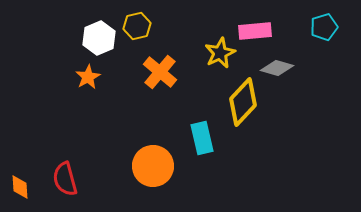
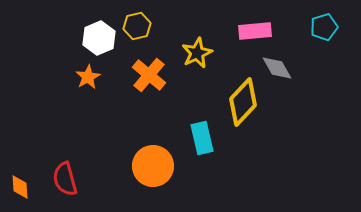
yellow star: moved 23 px left
gray diamond: rotated 44 degrees clockwise
orange cross: moved 11 px left, 3 px down
